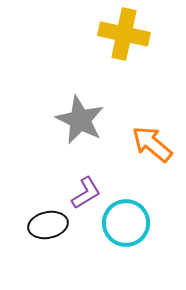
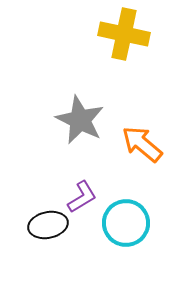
orange arrow: moved 10 px left
purple L-shape: moved 4 px left, 4 px down
